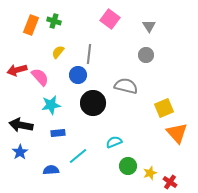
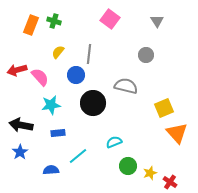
gray triangle: moved 8 px right, 5 px up
blue circle: moved 2 px left
